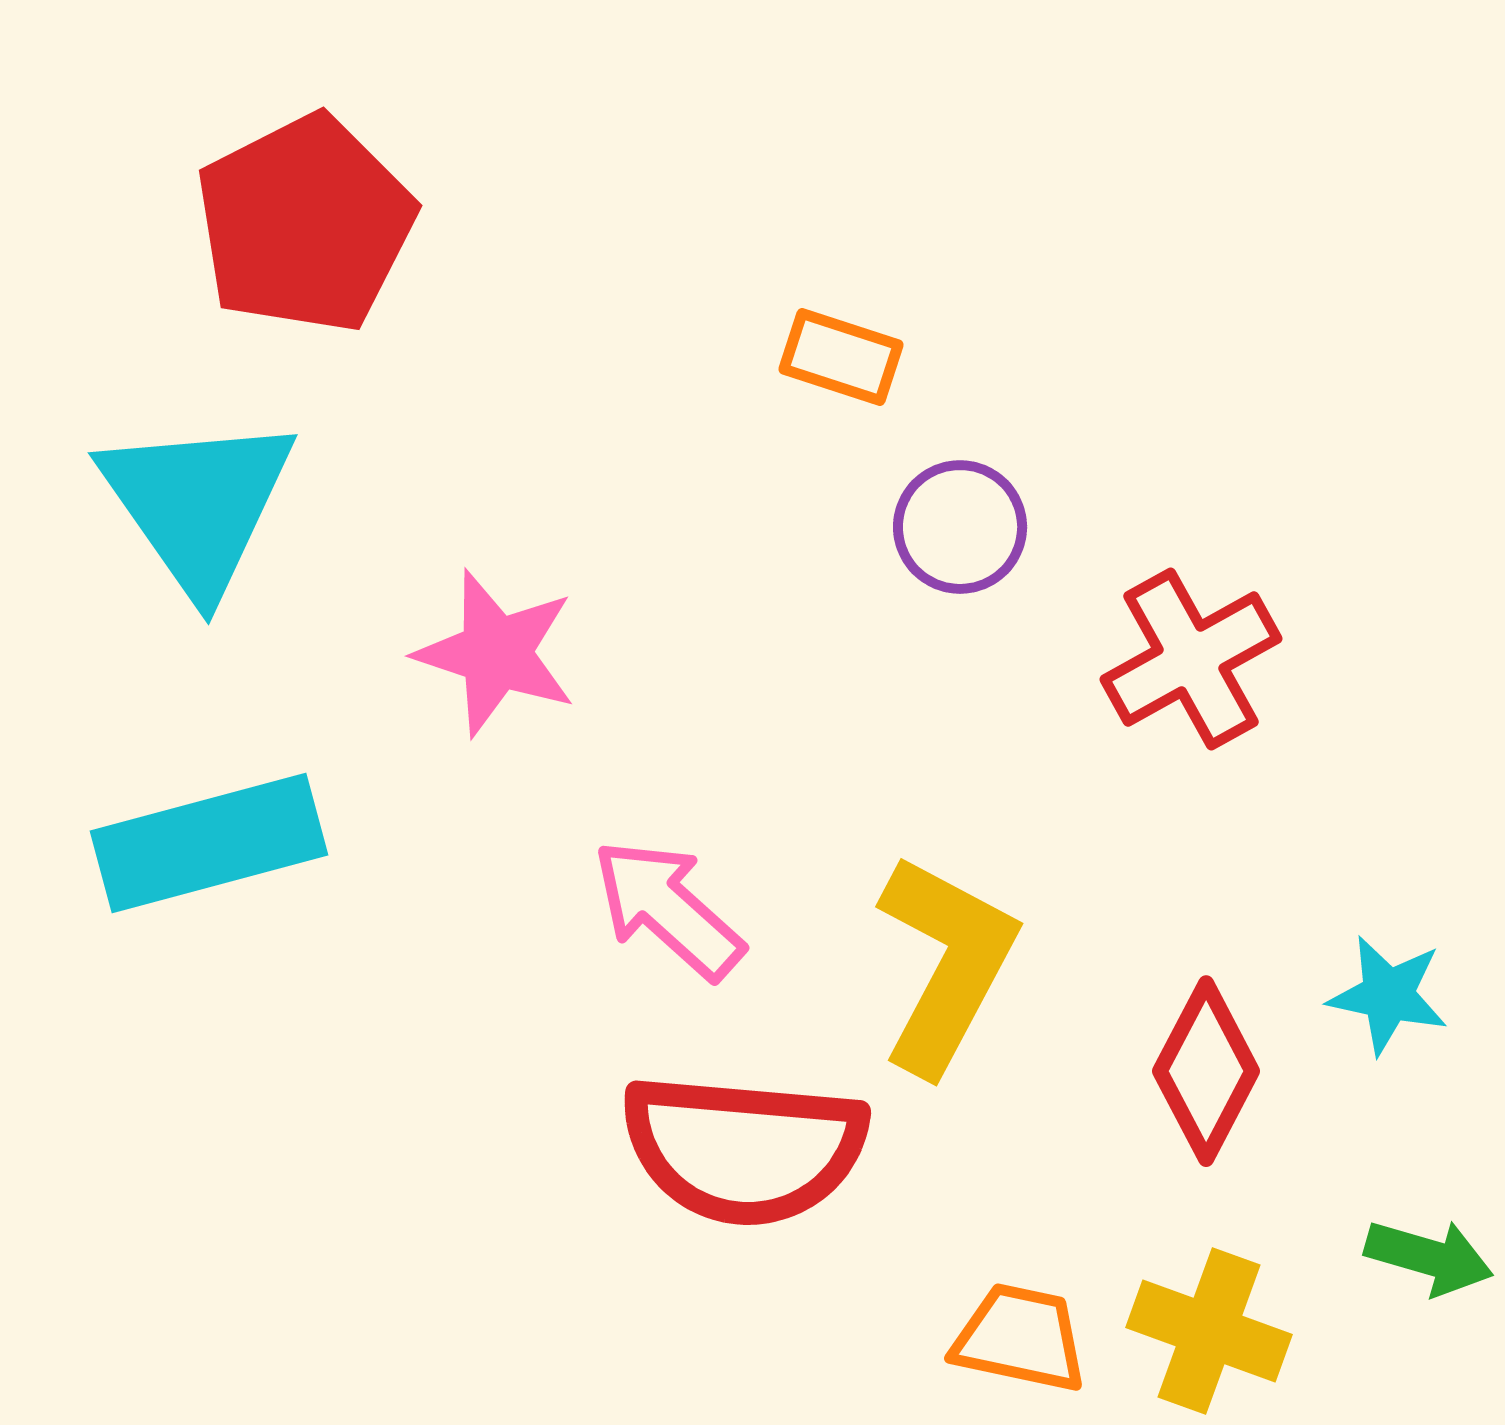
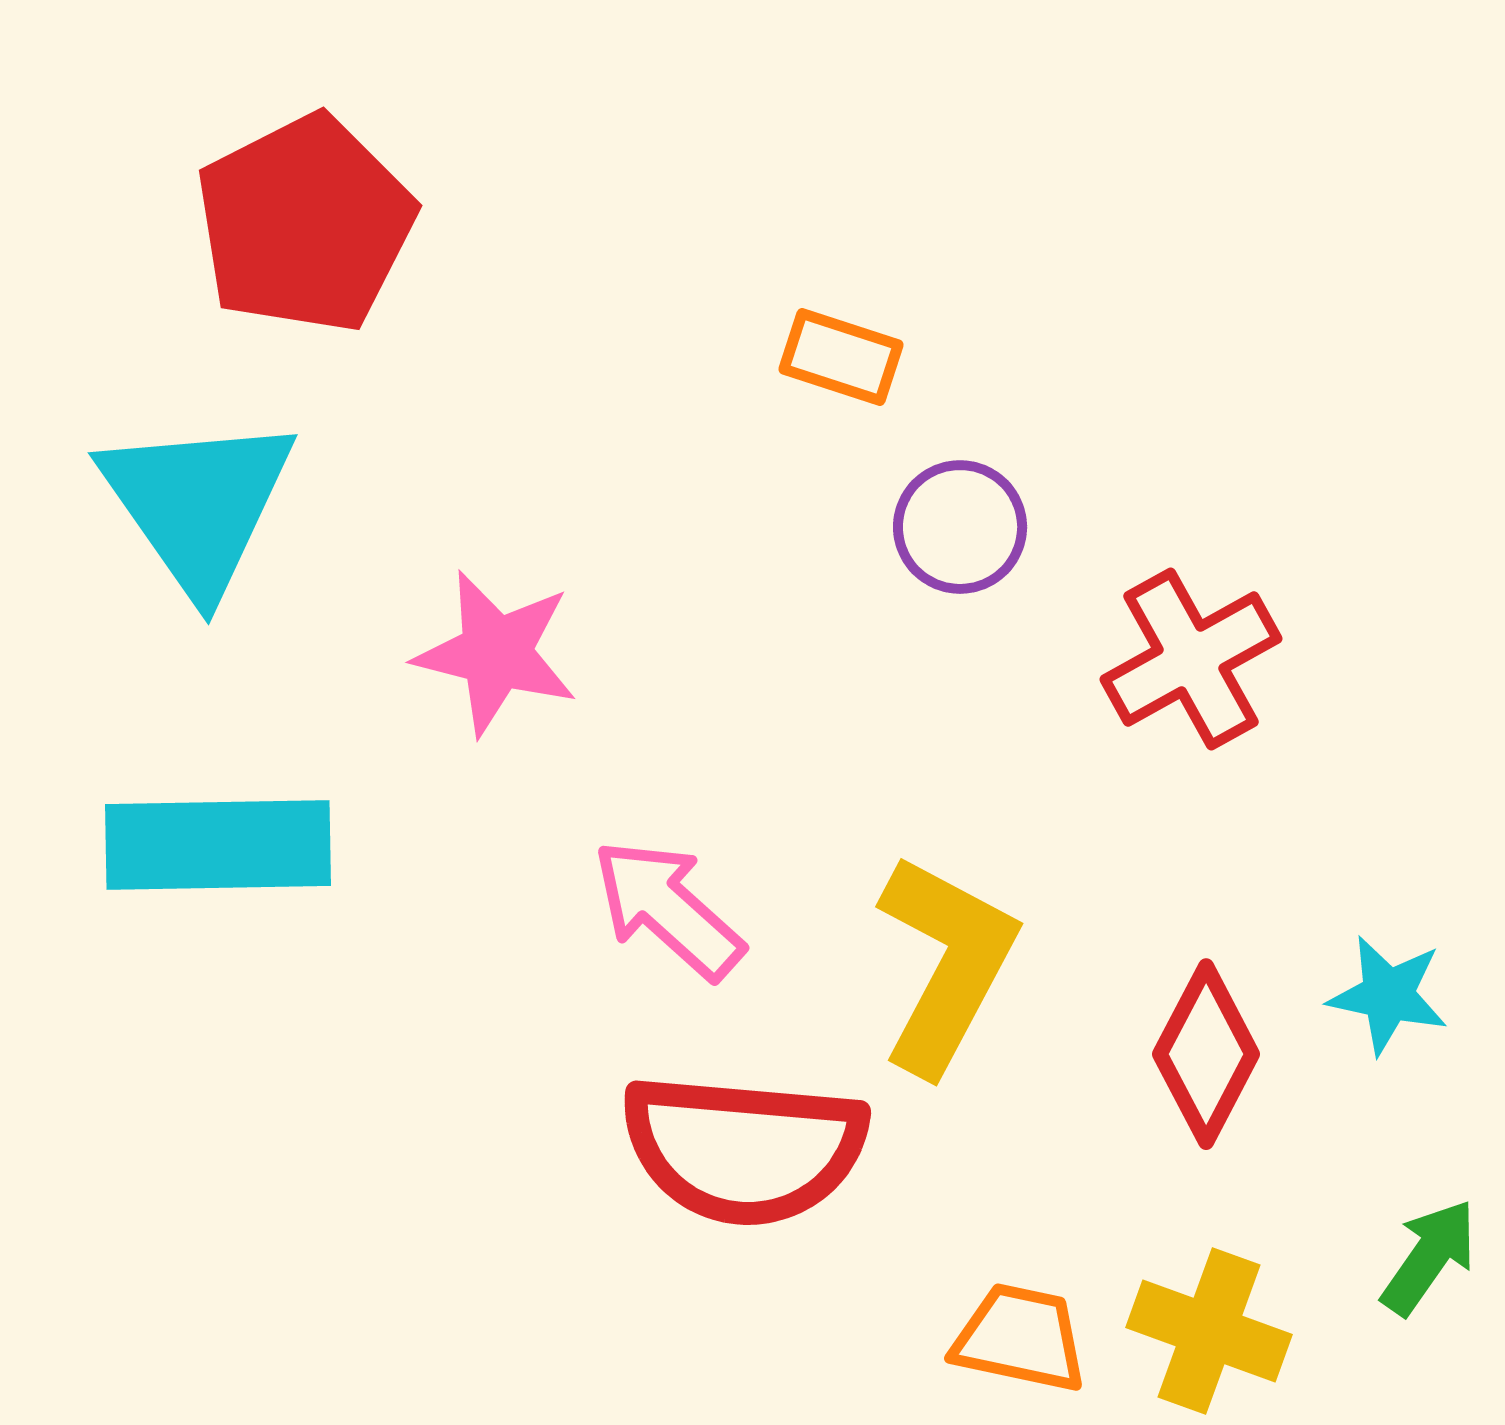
pink star: rotated 4 degrees counterclockwise
cyan rectangle: moved 9 px right, 2 px down; rotated 14 degrees clockwise
red diamond: moved 17 px up
green arrow: rotated 71 degrees counterclockwise
